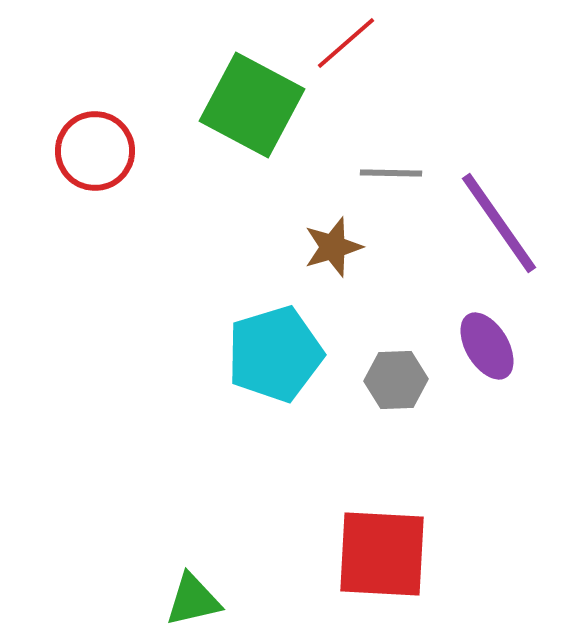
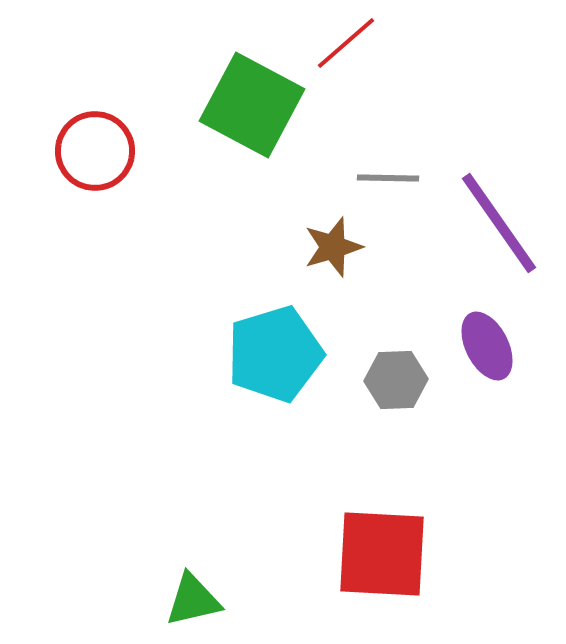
gray line: moved 3 px left, 5 px down
purple ellipse: rotated 4 degrees clockwise
